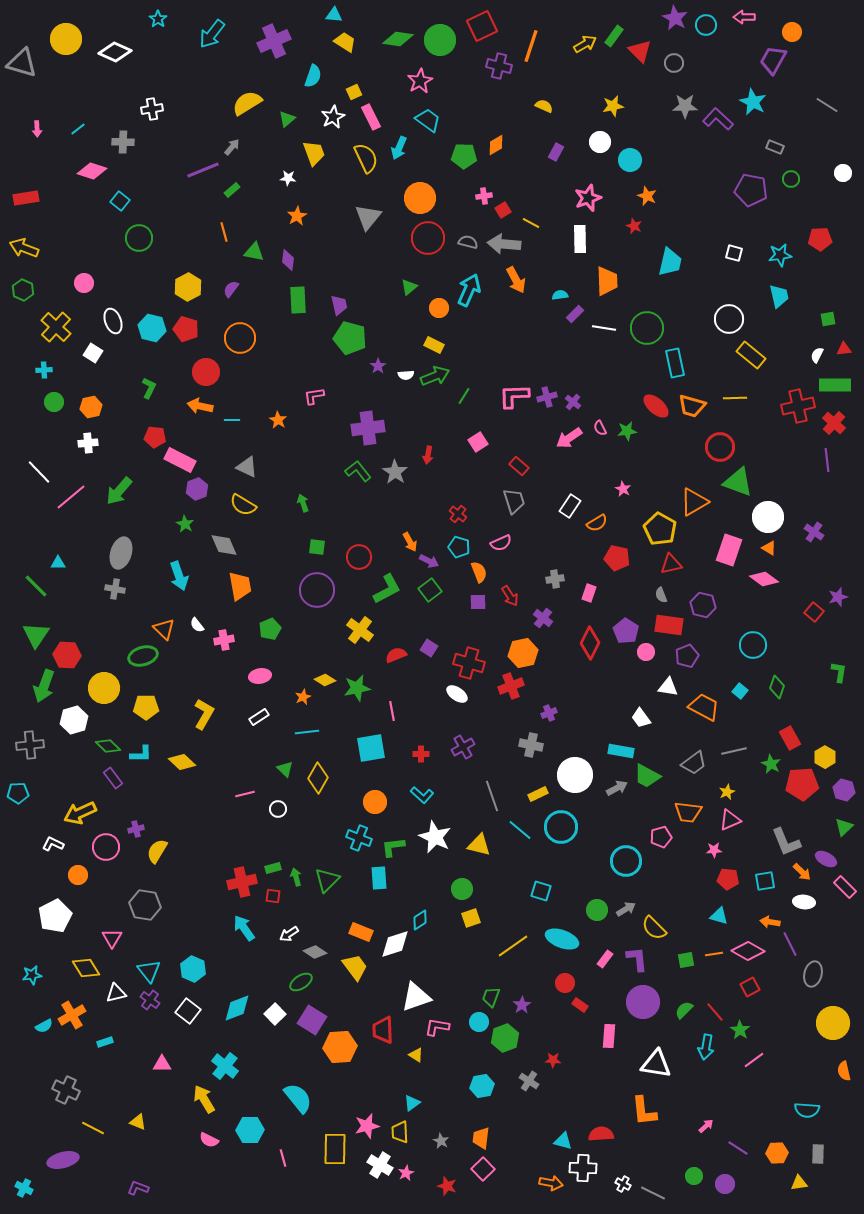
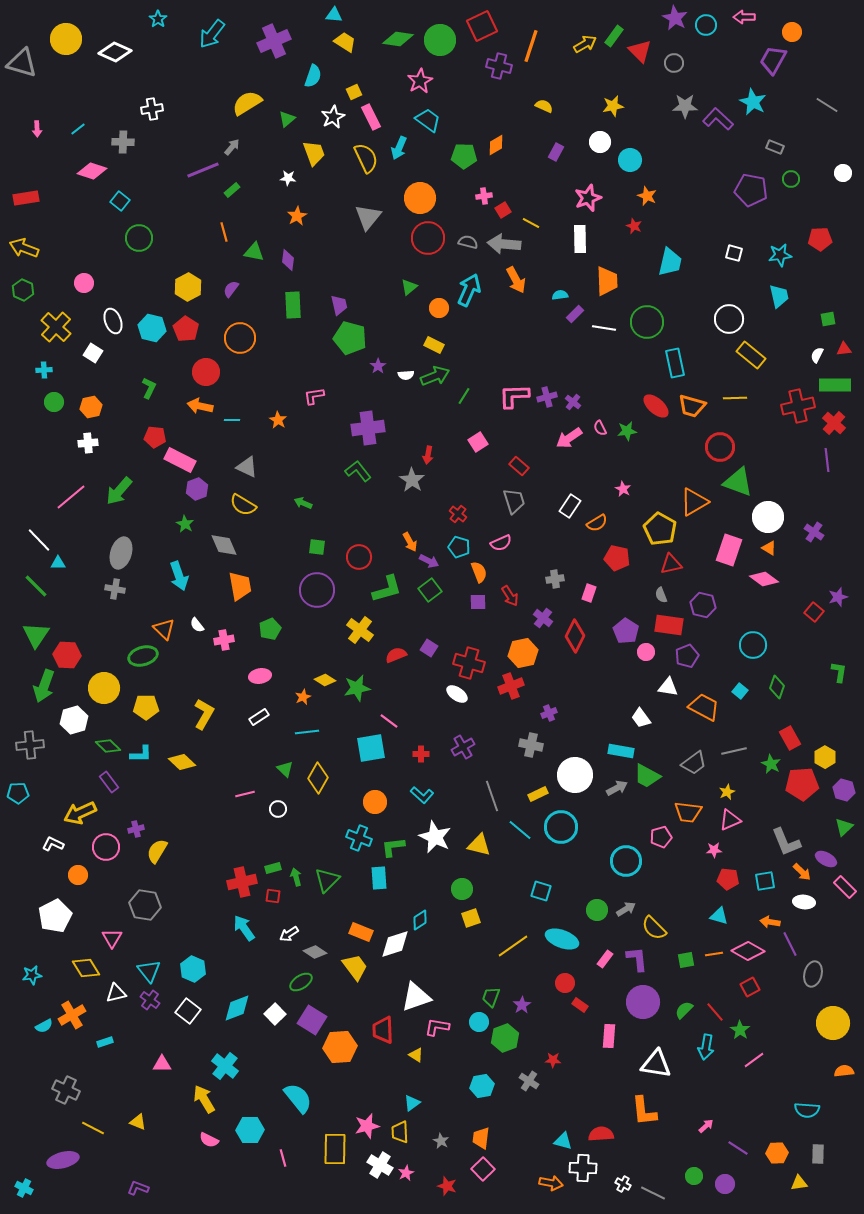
green rectangle at (298, 300): moved 5 px left, 5 px down
green circle at (647, 328): moved 6 px up
red pentagon at (186, 329): rotated 15 degrees clockwise
white line at (39, 472): moved 68 px down
gray star at (395, 472): moved 17 px right, 8 px down
green arrow at (303, 503): rotated 48 degrees counterclockwise
green L-shape at (387, 589): rotated 12 degrees clockwise
red diamond at (590, 643): moved 15 px left, 7 px up
pink line at (392, 711): moved 3 px left, 10 px down; rotated 42 degrees counterclockwise
purple rectangle at (113, 778): moved 4 px left, 4 px down
orange semicircle at (844, 1071): rotated 96 degrees clockwise
